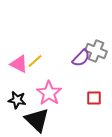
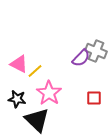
yellow line: moved 10 px down
black star: moved 1 px up
